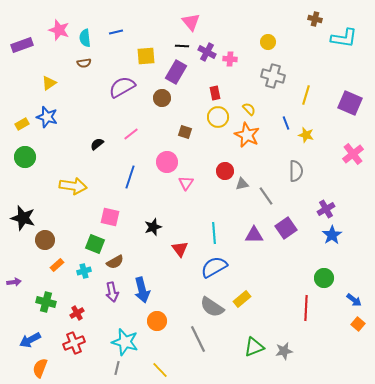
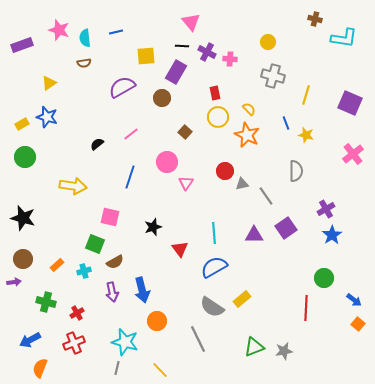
brown square at (185, 132): rotated 24 degrees clockwise
brown circle at (45, 240): moved 22 px left, 19 px down
